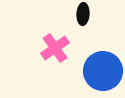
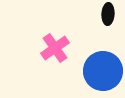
black ellipse: moved 25 px right
